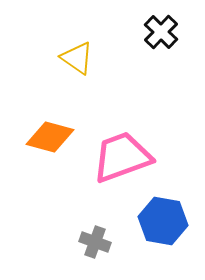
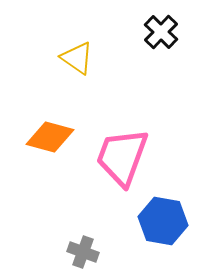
pink trapezoid: rotated 50 degrees counterclockwise
gray cross: moved 12 px left, 10 px down
